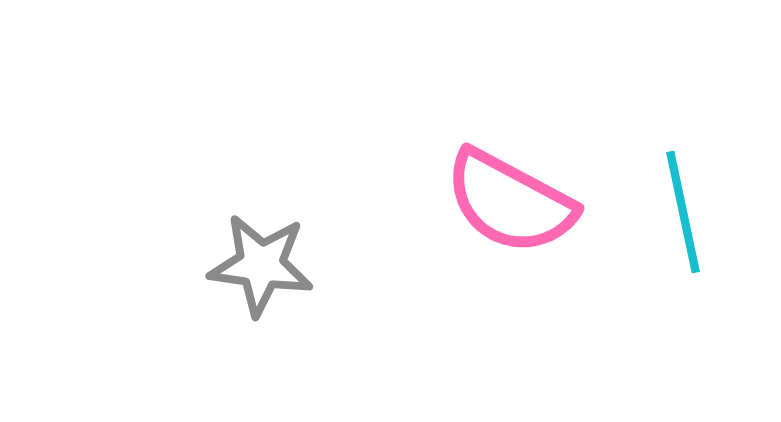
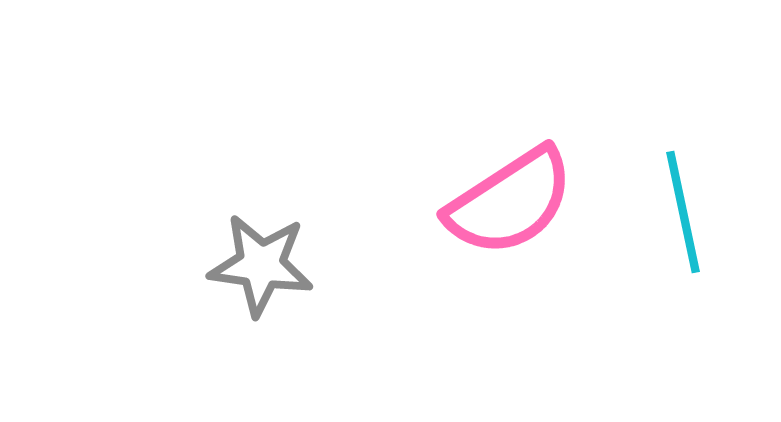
pink semicircle: rotated 61 degrees counterclockwise
